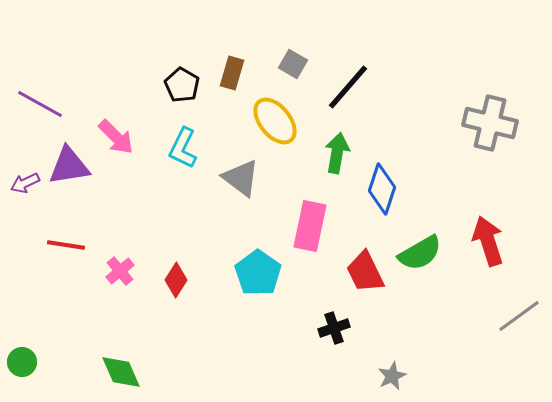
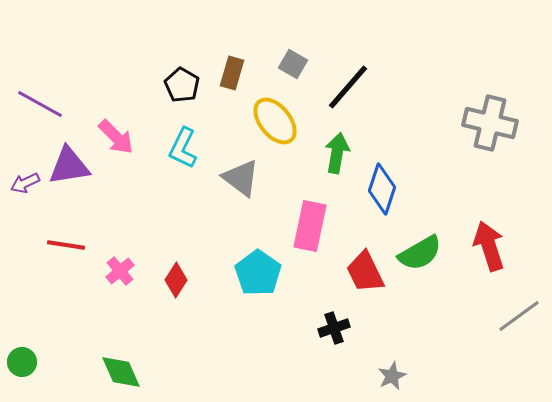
red arrow: moved 1 px right, 5 px down
